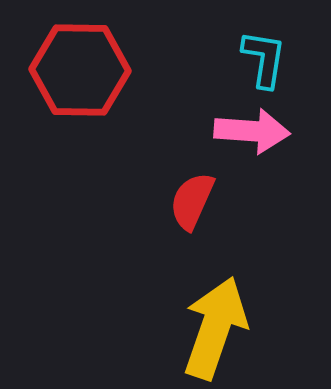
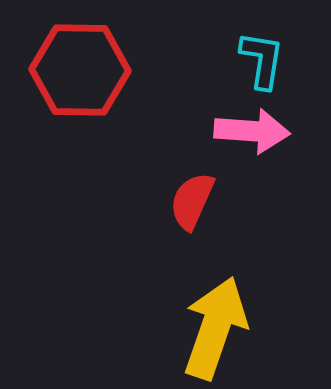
cyan L-shape: moved 2 px left, 1 px down
